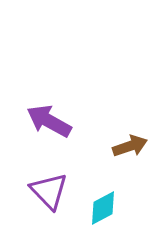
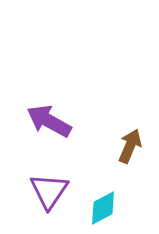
brown arrow: rotated 48 degrees counterclockwise
purple triangle: rotated 18 degrees clockwise
